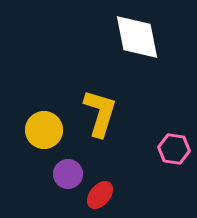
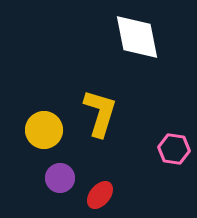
purple circle: moved 8 px left, 4 px down
